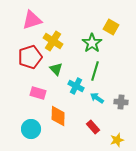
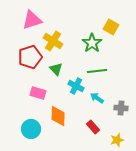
green line: moved 2 px right; rotated 66 degrees clockwise
gray cross: moved 6 px down
